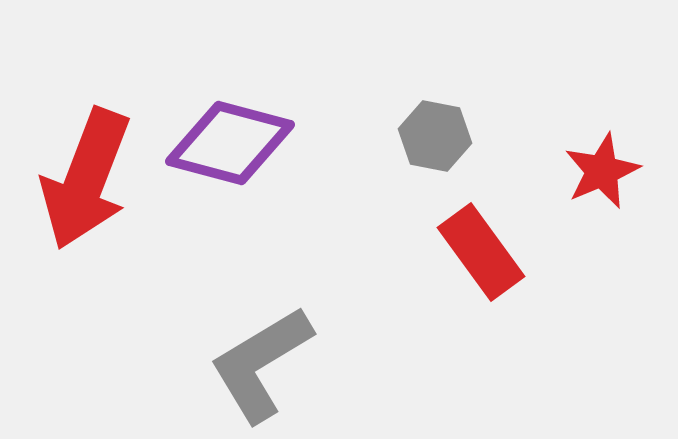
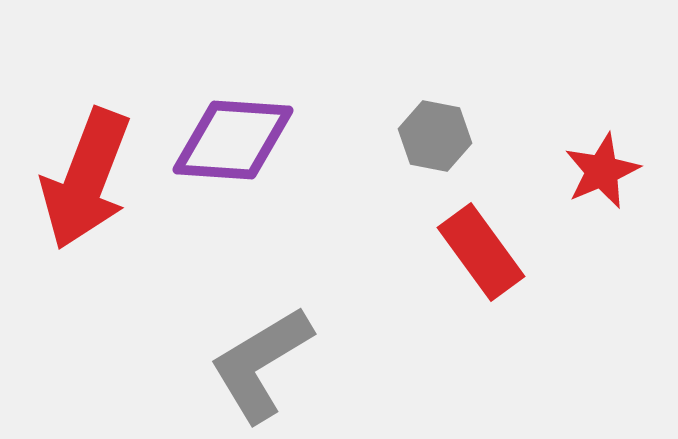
purple diamond: moved 3 px right, 3 px up; rotated 11 degrees counterclockwise
